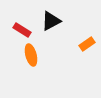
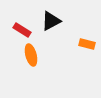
orange rectangle: rotated 49 degrees clockwise
